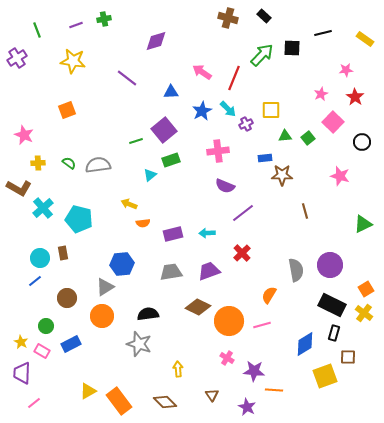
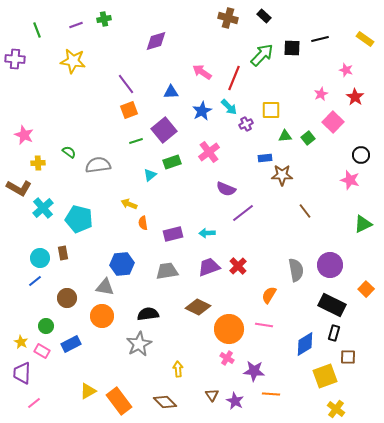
black line at (323, 33): moved 3 px left, 6 px down
purple cross at (17, 58): moved 2 px left, 1 px down; rotated 36 degrees clockwise
pink star at (346, 70): rotated 24 degrees clockwise
purple line at (127, 78): moved 1 px left, 6 px down; rotated 15 degrees clockwise
cyan arrow at (228, 109): moved 1 px right, 2 px up
orange square at (67, 110): moved 62 px right
black circle at (362, 142): moved 1 px left, 13 px down
pink cross at (218, 151): moved 9 px left, 1 px down; rotated 30 degrees counterclockwise
green rectangle at (171, 160): moved 1 px right, 2 px down
green semicircle at (69, 163): moved 11 px up
pink star at (340, 176): moved 10 px right, 4 px down
purple semicircle at (225, 186): moved 1 px right, 3 px down
brown line at (305, 211): rotated 21 degrees counterclockwise
orange semicircle at (143, 223): rotated 88 degrees clockwise
red cross at (242, 253): moved 4 px left, 13 px down
purple trapezoid at (209, 271): moved 4 px up
gray trapezoid at (171, 272): moved 4 px left, 1 px up
gray triangle at (105, 287): rotated 42 degrees clockwise
orange square at (366, 289): rotated 14 degrees counterclockwise
yellow cross at (364, 313): moved 28 px left, 96 px down
orange circle at (229, 321): moved 8 px down
pink line at (262, 325): moved 2 px right; rotated 24 degrees clockwise
gray star at (139, 344): rotated 25 degrees clockwise
orange line at (274, 390): moved 3 px left, 4 px down
purple star at (247, 407): moved 12 px left, 6 px up
